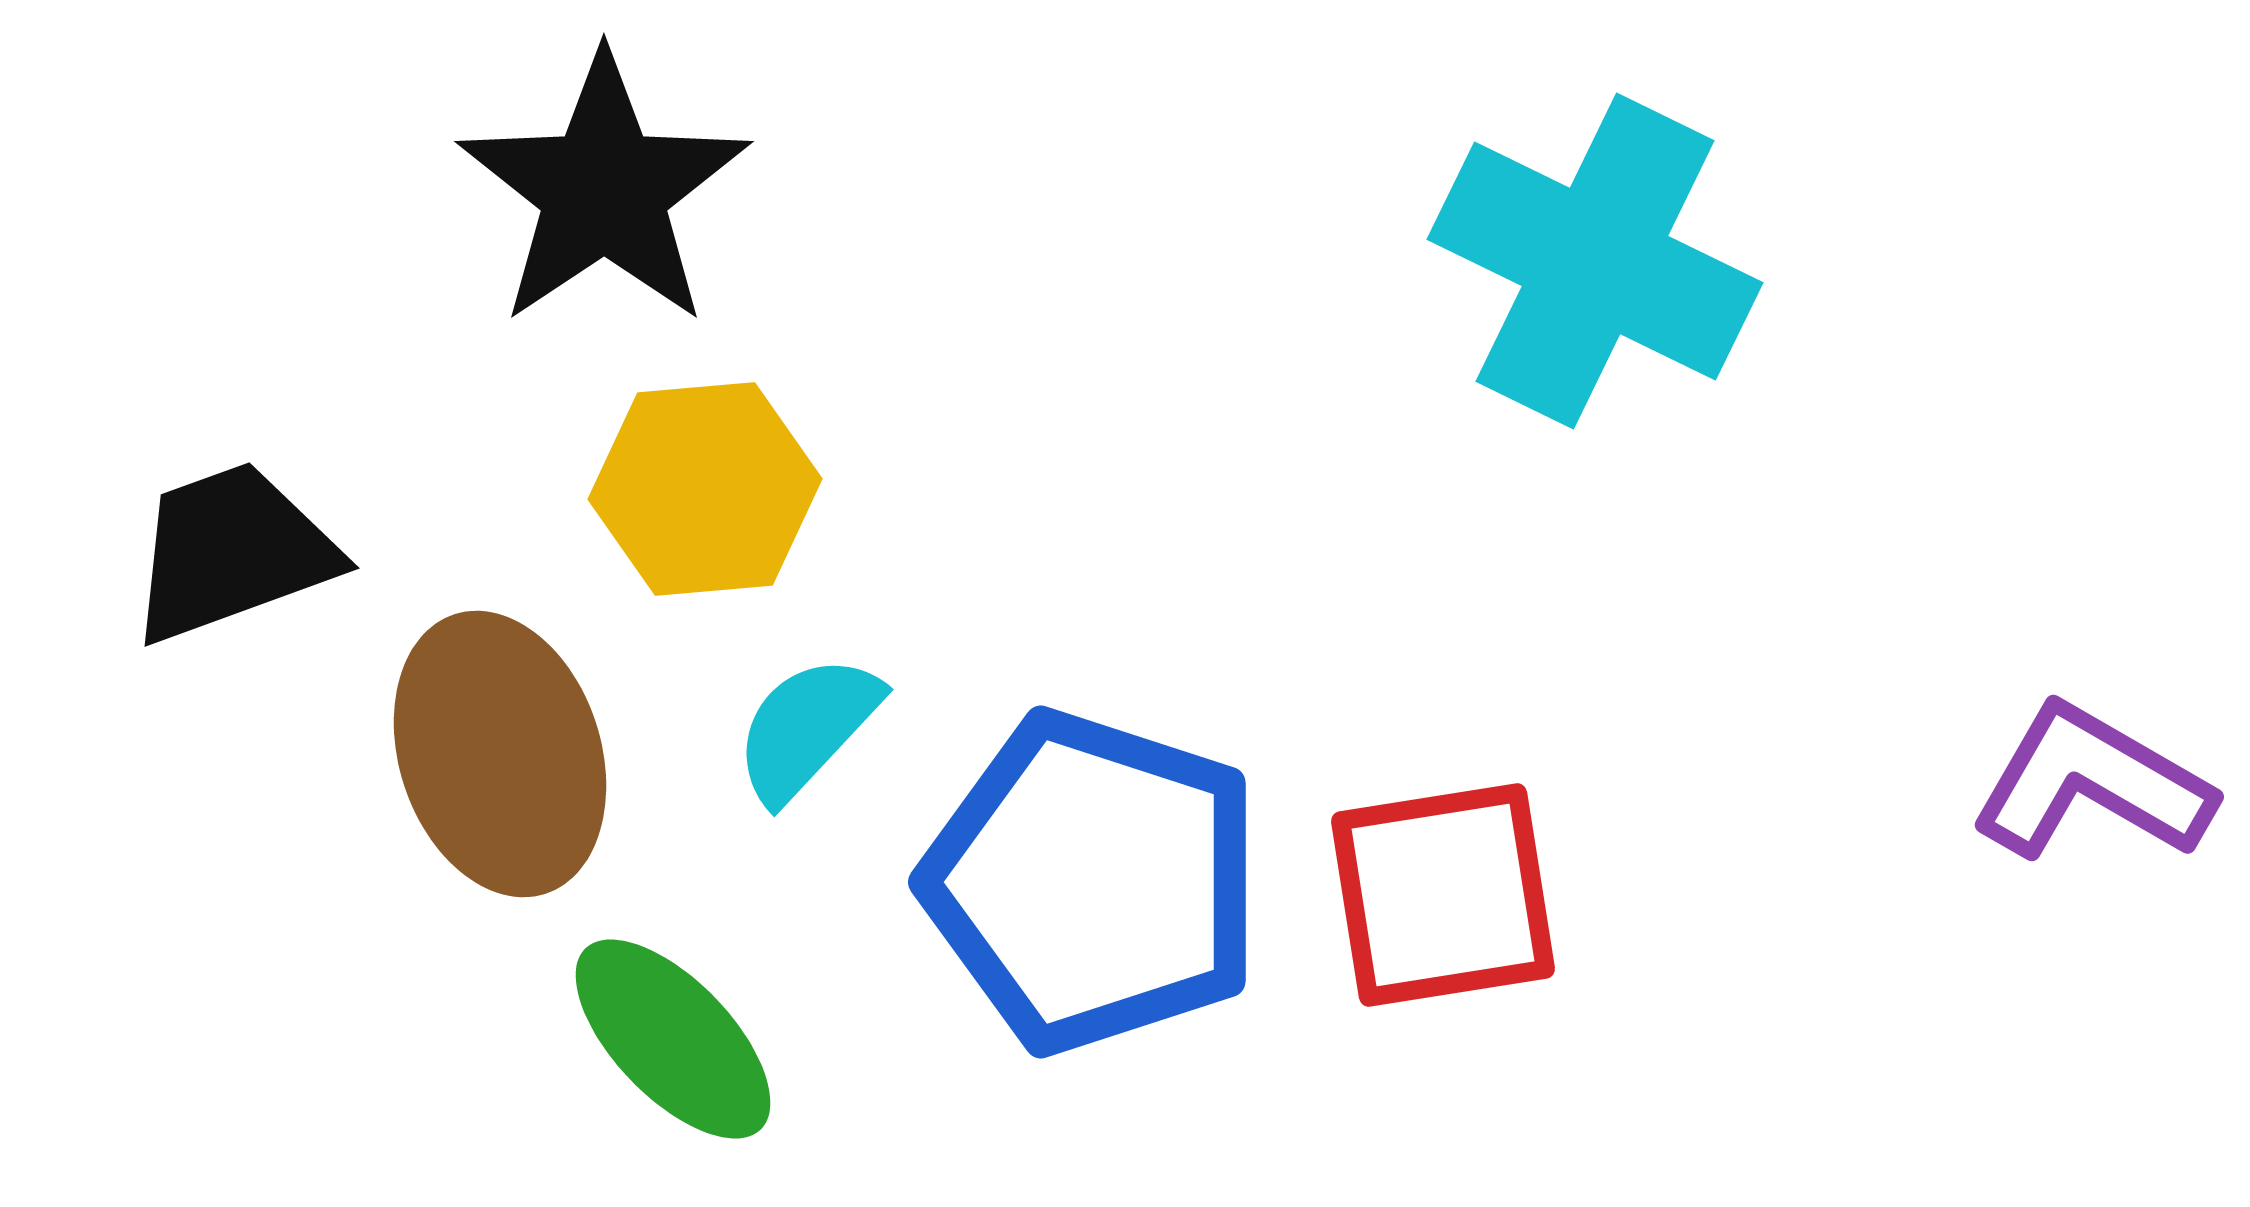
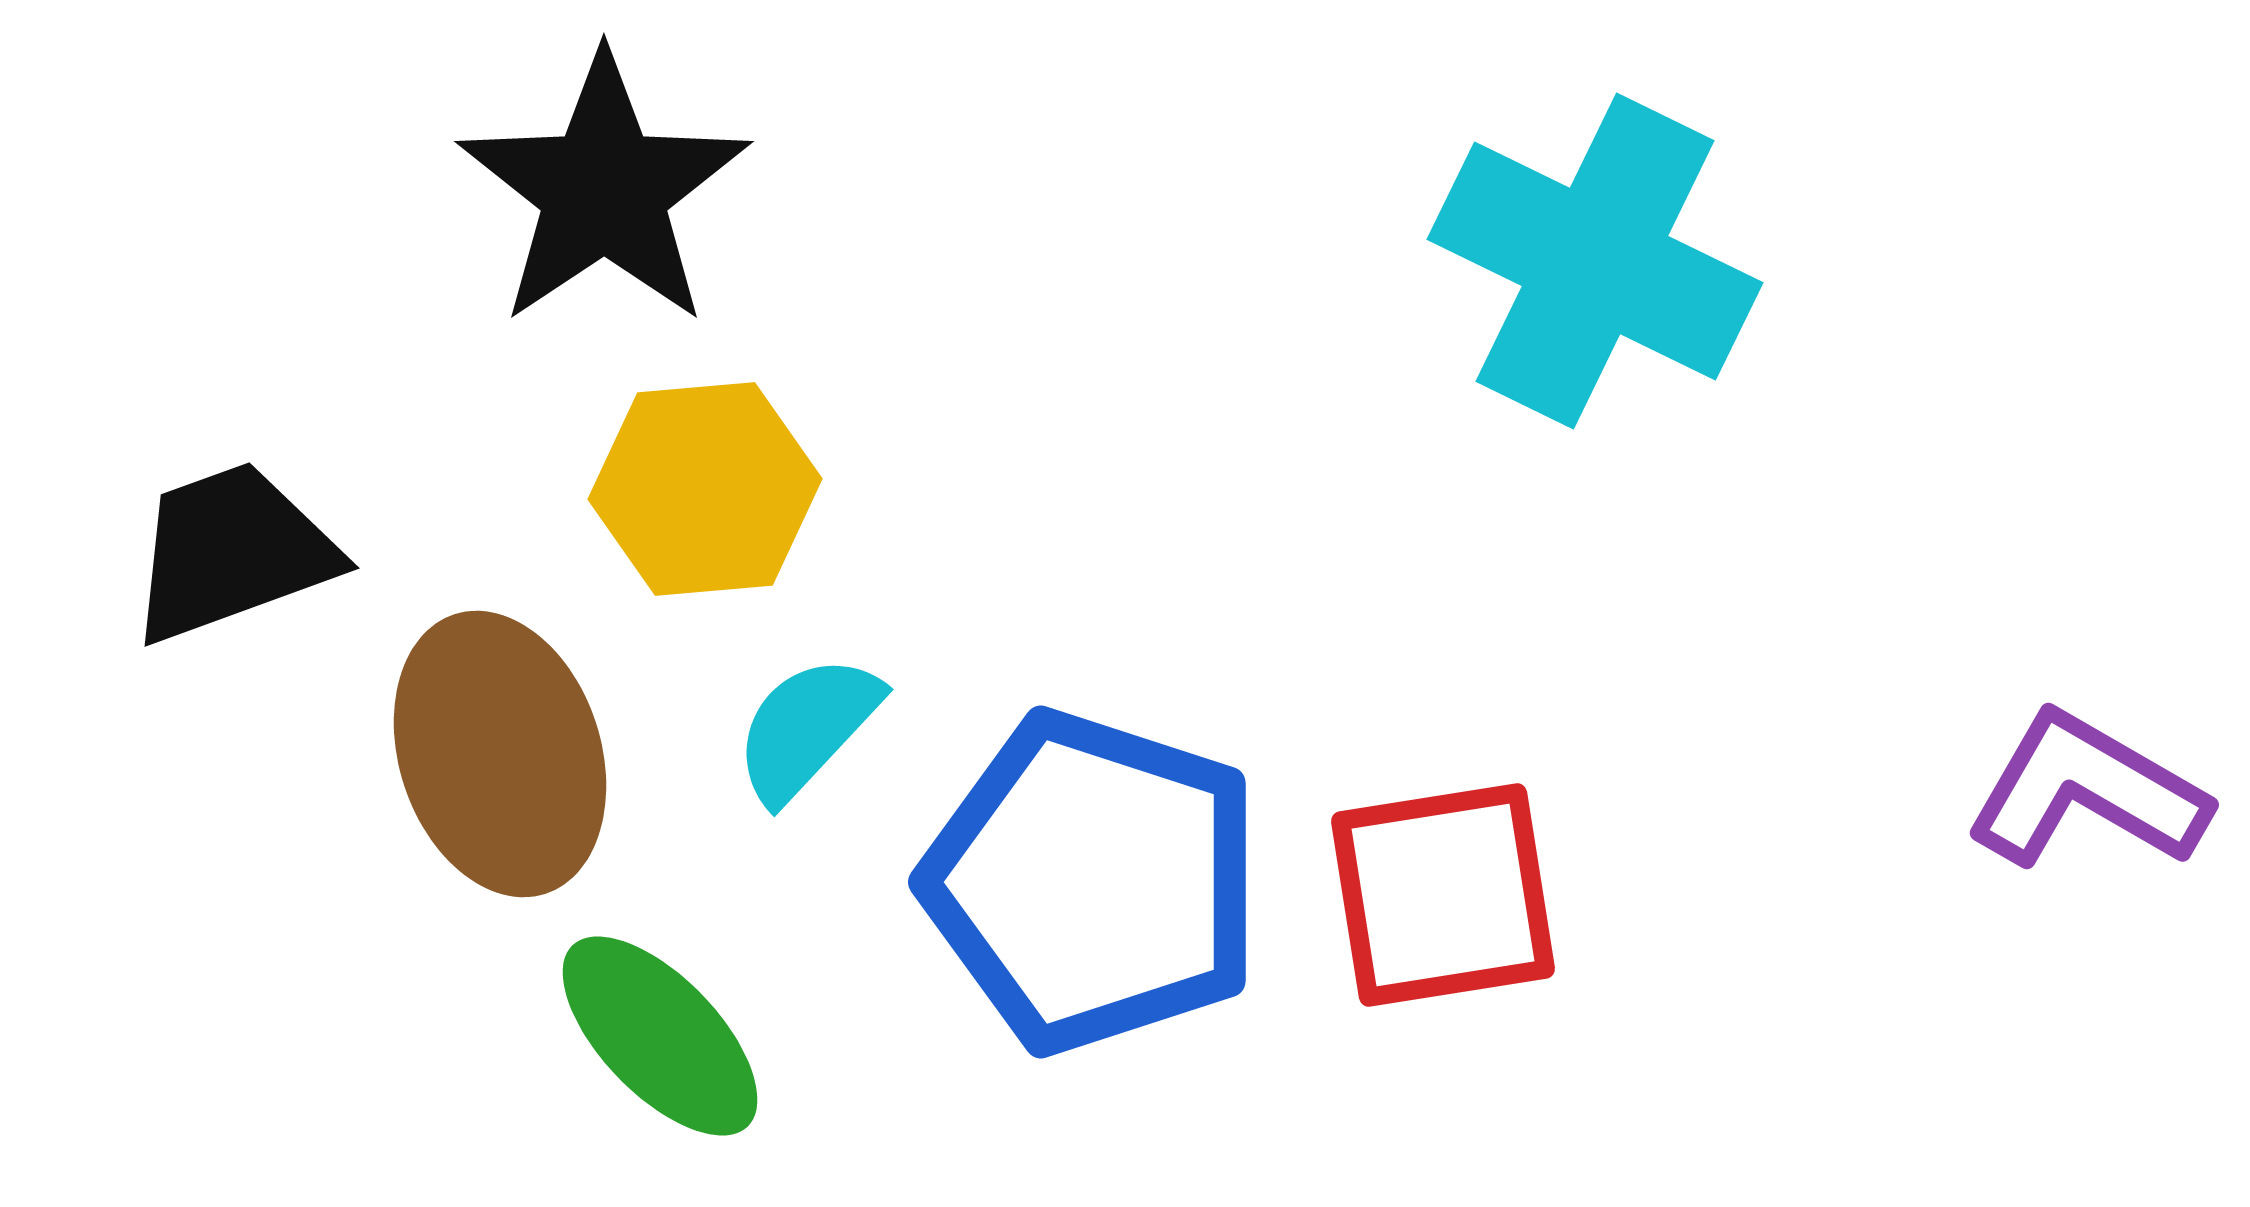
purple L-shape: moved 5 px left, 8 px down
green ellipse: moved 13 px left, 3 px up
